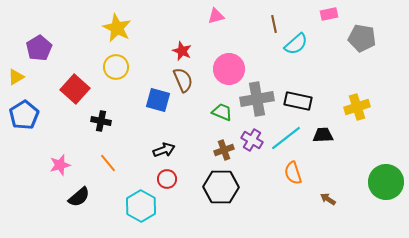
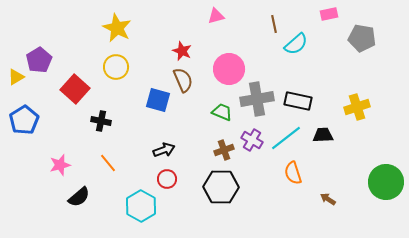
purple pentagon: moved 12 px down
blue pentagon: moved 5 px down
